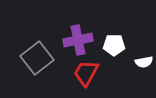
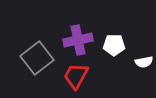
red trapezoid: moved 10 px left, 3 px down
